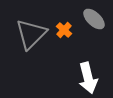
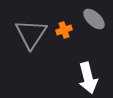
orange cross: rotated 28 degrees clockwise
gray triangle: rotated 12 degrees counterclockwise
